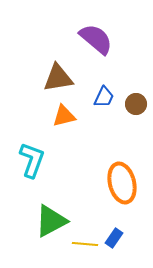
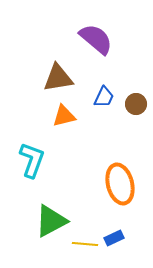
orange ellipse: moved 2 px left, 1 px down
blue rectangle: rotated 30 degrees clockwise
